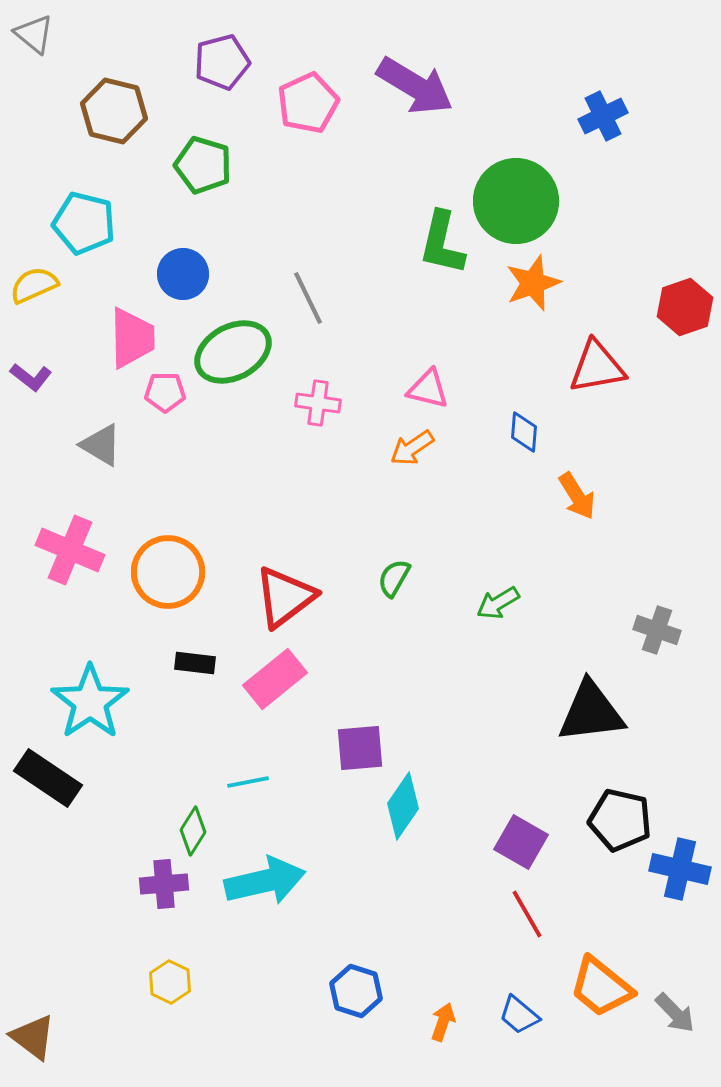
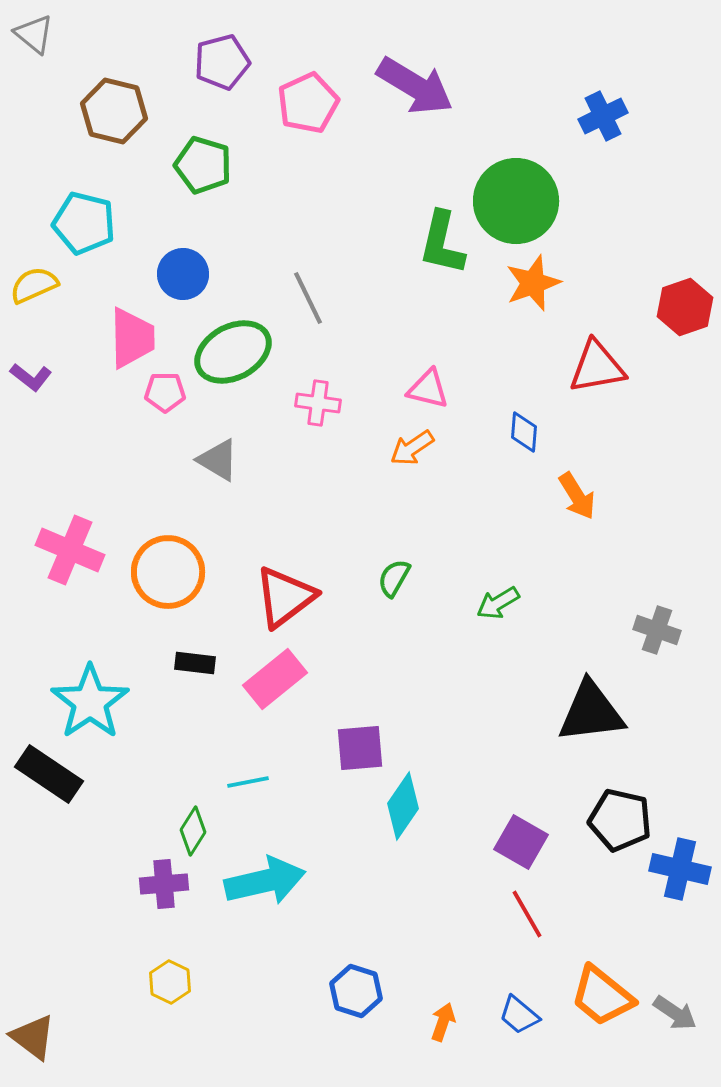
gray triangle at (101, 445): moved 117 px right, 15 px down
black rectangle at (48, 778): moved 1 px right, 4 px up
orange trapezoid at (601, 987): moved 1 px right, 9 px down
gray arrow at (675, 1013): rotated 12 degrees counterclockwise
